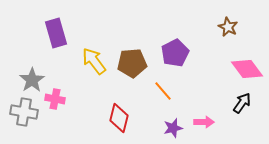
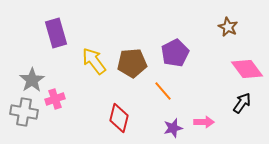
pink cross: rotated 30 degrees counterclockwise
